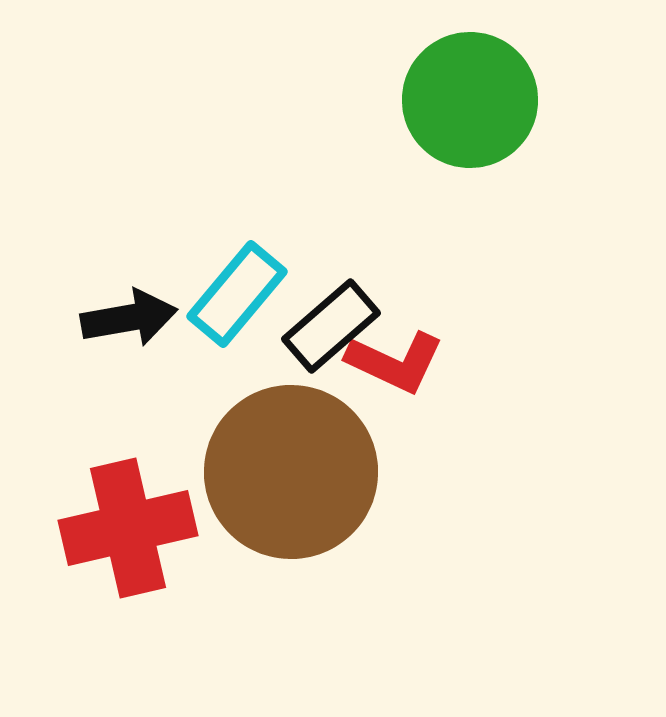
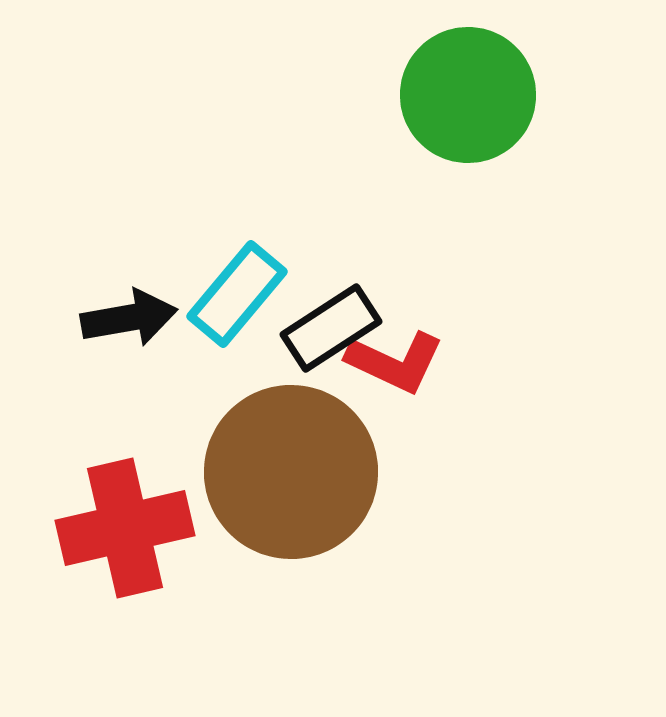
green circle: moved 2 px left, 5 px up
black rectangle: moved 2 px down; rotated 8 degrees clockwise
red cross: moved 3 px left
